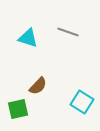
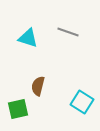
brown semicircle: rotated 150 degrees clockwise
